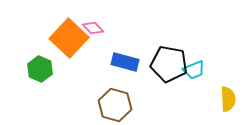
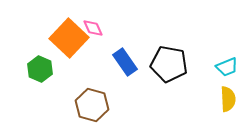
pink diamond: rotated 20 degrees clockwise
blue rectangle: rotated 40 degrees clockwise
cyan trapezoid: moved 33 px right, 3 px up
brown hexagon: moved 23 px left
